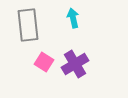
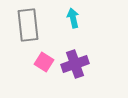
purple cross: rotated 12 degrees clockwise
